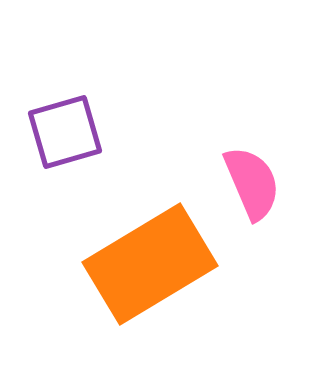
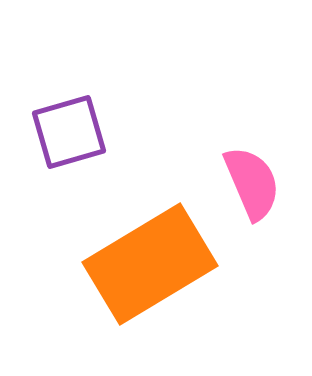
purple square: moved 4 px right
